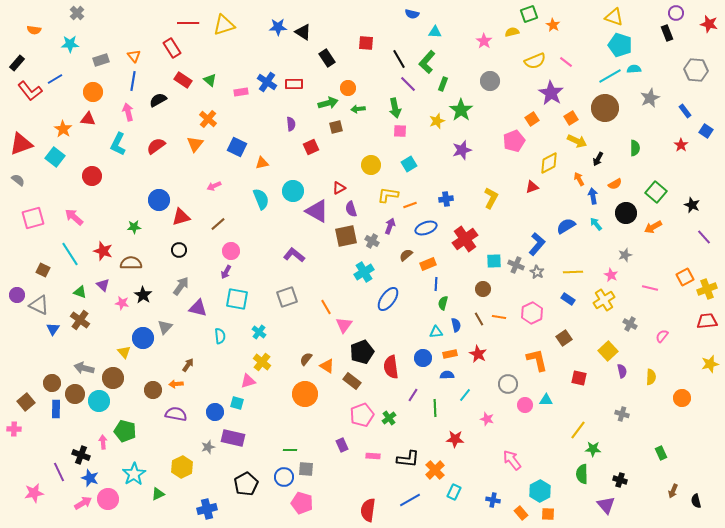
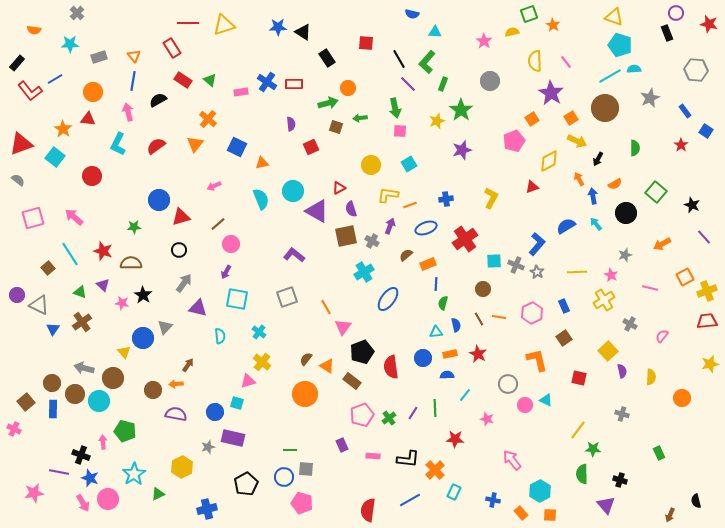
gray rectangle at (101, 60): moved 2 px left, 3 px up
yellow semicircle at (535, 61): rotated 110 degrees clockwise
pink line at (566, 62): rotated 16 degrees clockwise
green arrow at (358, 109): moved 2 px right, 9 px down
brown square at (336, 127): rotated 32 degrees clockwise
yellow diamond at (549, 163): moved 2 px up
orange arrow at (653, 227): moved 9 px right, 17 px down
pink circle at (231, 251): moved 7 px up
brown square at (43, 270): moved 5 px right, 2 px up; rotated 24 degrees clockwise
yellow line at (573, 272): moved 4 px right
gray arrow at (181, 286): moved 3 px right, 3 px up
yellow cross at (707, 289): moved 2 px down
blue rectangle at (568, 299): moved 4 px left, 7 px down; rotated 32 degrees clockwise
brown cross at (80, 320): moved 2 px right, 2 px down; rotated 18 degrees clockwise
pink triangle at (344, 325): moved 1 px left, 2 px down
purple line at (413, 395): moved 18 px down
cyan triangle at (546, 400): rotated 24 degrees clockwise
blue rectangle at (56, 409): moved 3 px left
pink cross at (14, 429): rotated 24 degrees clockwise
green rectangle at (661, 453): moved 2 px left
purple line at (59, 472): rotated 54 degrees counterclockwise
brown arrow at (673, 491): moved 3 px left, 24 px down
pink arrow at (83, 503): rotated 90 degrees clockwise
orange square at (548, 514): moved 2 px right, 1 px down
